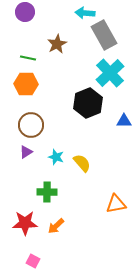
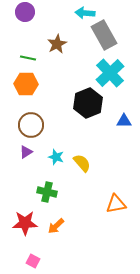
green cross: rotated 12 degrees clockwise
